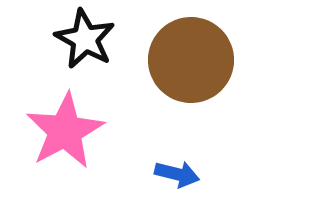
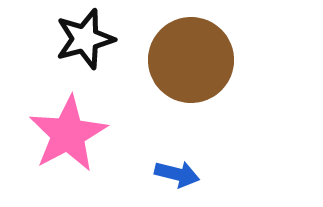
black star: rotated 28 degrees clockwise
pink star: moved 3 px right, 3 px down
